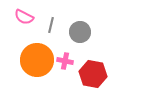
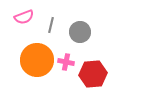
pink semicircle: rotated 48 degrees counterclockwise
pink cross: moved 1 px right, 1 px down
red hexagon: rotated 16 degrees counterclockwise
